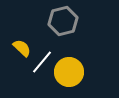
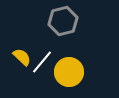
yellow semicircle: moved 9 px down
